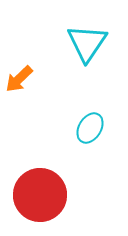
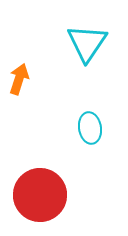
orange arrow: rotated 152 degrees clockwise
cyan ellipse: rotated 40 degrees counterclockwise
